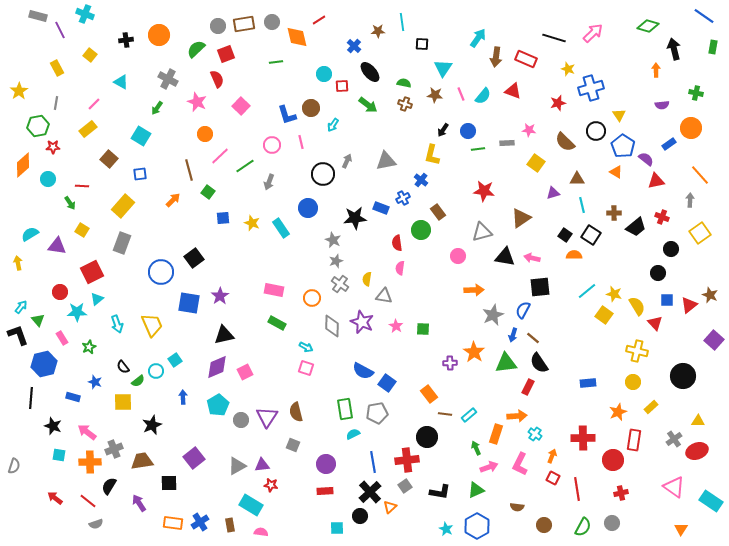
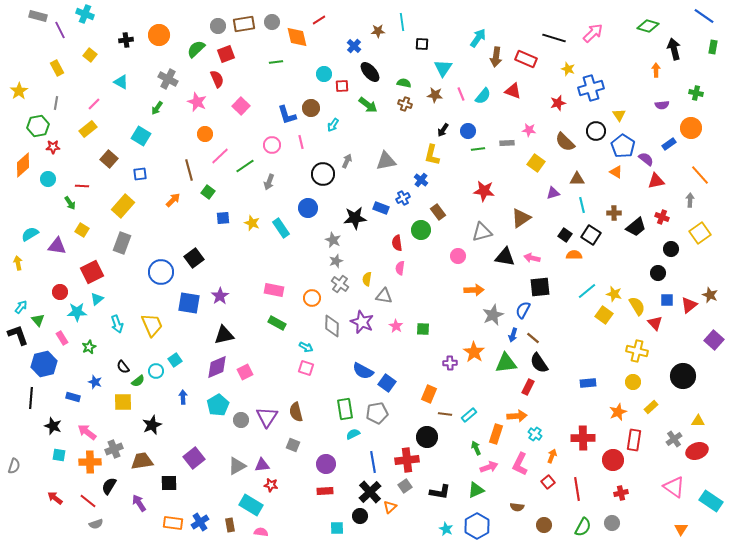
orange rectangle at (429, 394): rotated 60 degrees clockwise
red square at (553, 478): moved 5 px left, 4 px down; rotated 24 degrees clockwise
